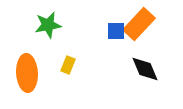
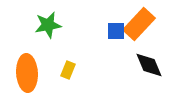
yellow rectangle: moved 5 px down
black diamond: moved 4 px right, 4 px up
